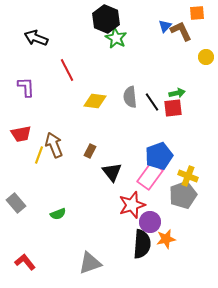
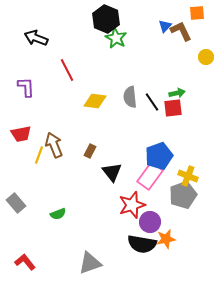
black semicircle: rotated 96 degrees clockwise
